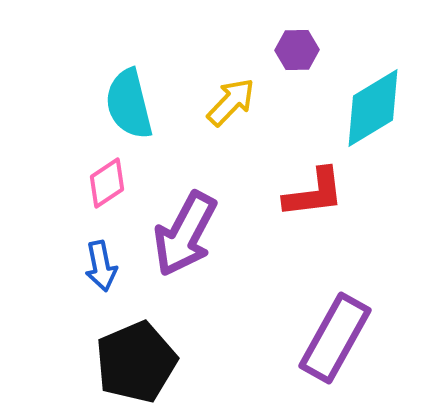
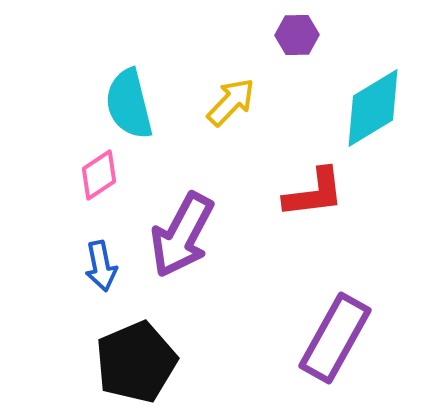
purple hexagon: moved 15 px up
pink diamond: moved 8 px left, 8 px up
purple arrow: moved 3 px left, 1 px down
